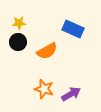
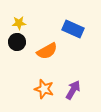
black circle: moved 1 px left
purple arrow: moved 2 px right, 4 px up; rotated 30 degrees counterclockwise
